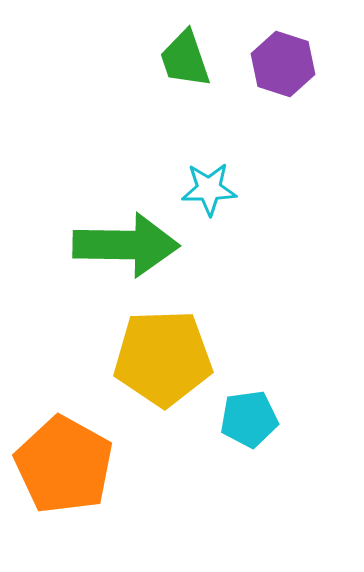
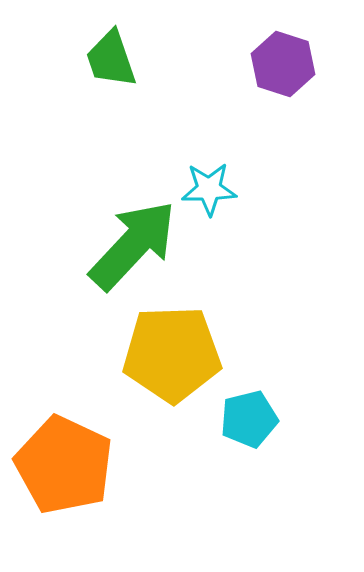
green trapezoid: moved 74 px left
green arrow: moved 7 px right; rotated 48 degrees counterclockwise
yellow pentagon: moved 9 px right, 4 px up
cyan pentagon: rotated 6 degrees counterclockwise
orange pentagon: rotated 4 degrees counterclockwise
